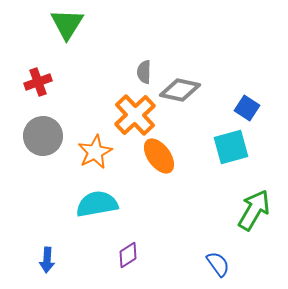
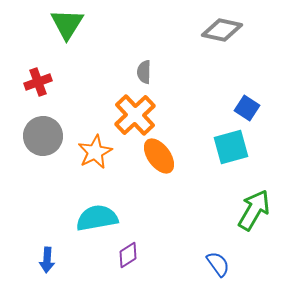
gray diamond: moved 42 px right, 60 px up
cyan semicircle: moved 14 px down
